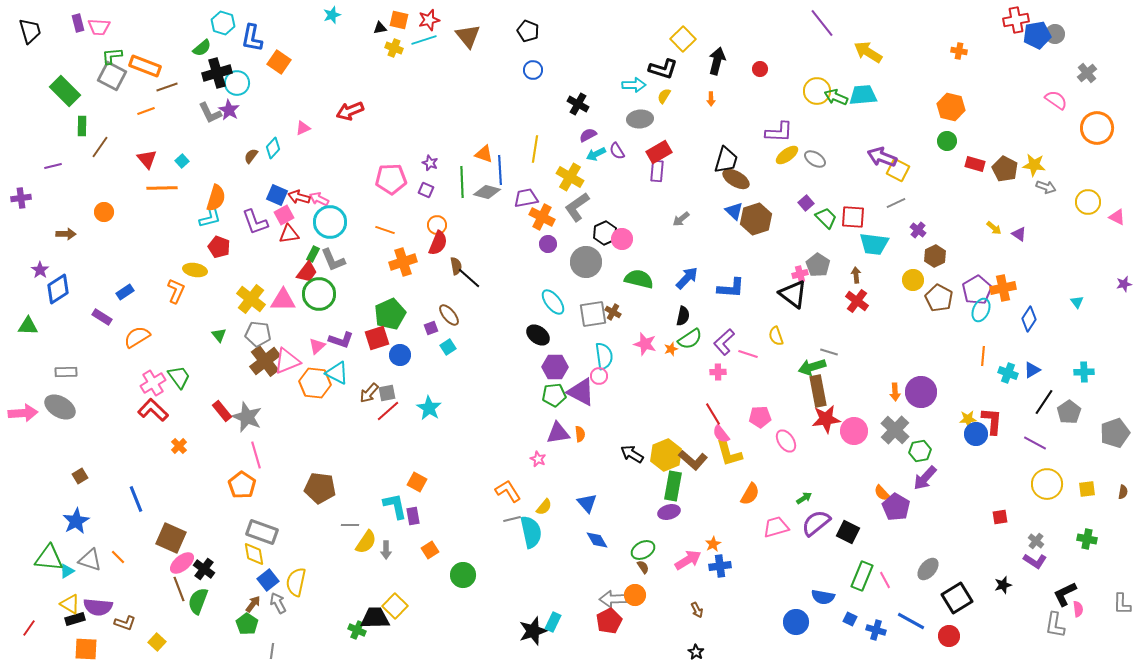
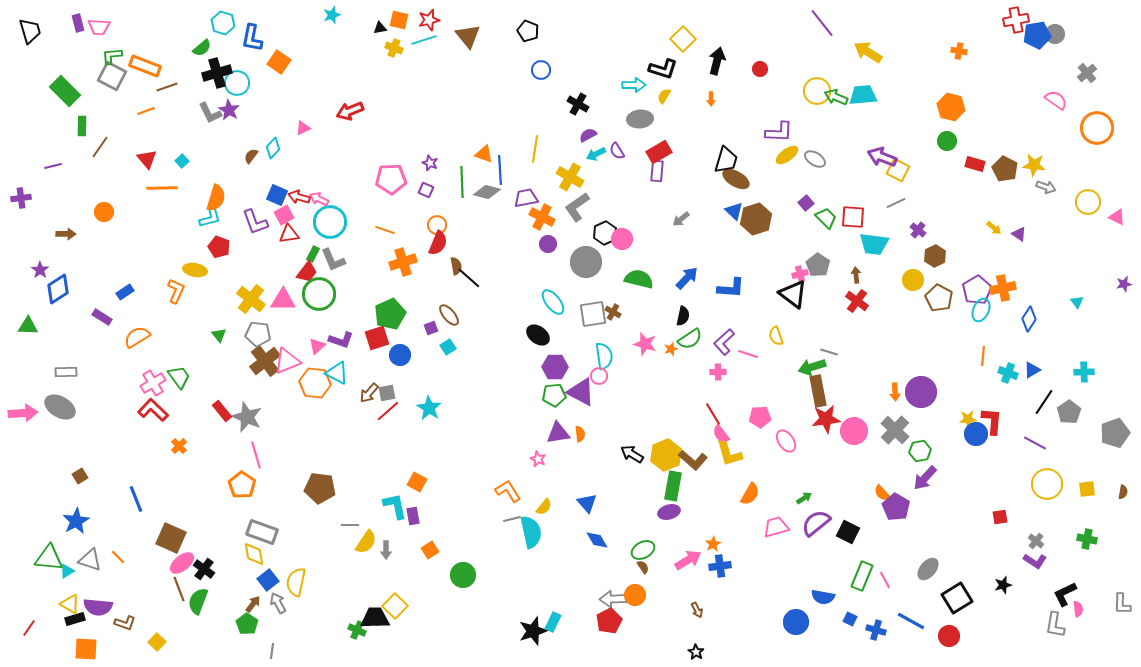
blue circle at (533, 70): moved 8 px right
